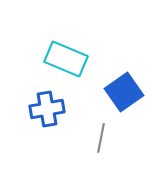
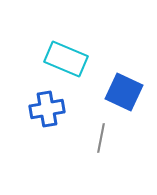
blue square: rotated 30 degrees counterclockwise
